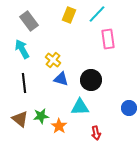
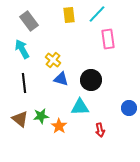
yellow rectangle: rotated 28 degrees counterclockwise
red arrow: moved 4 px right, 3 px up
